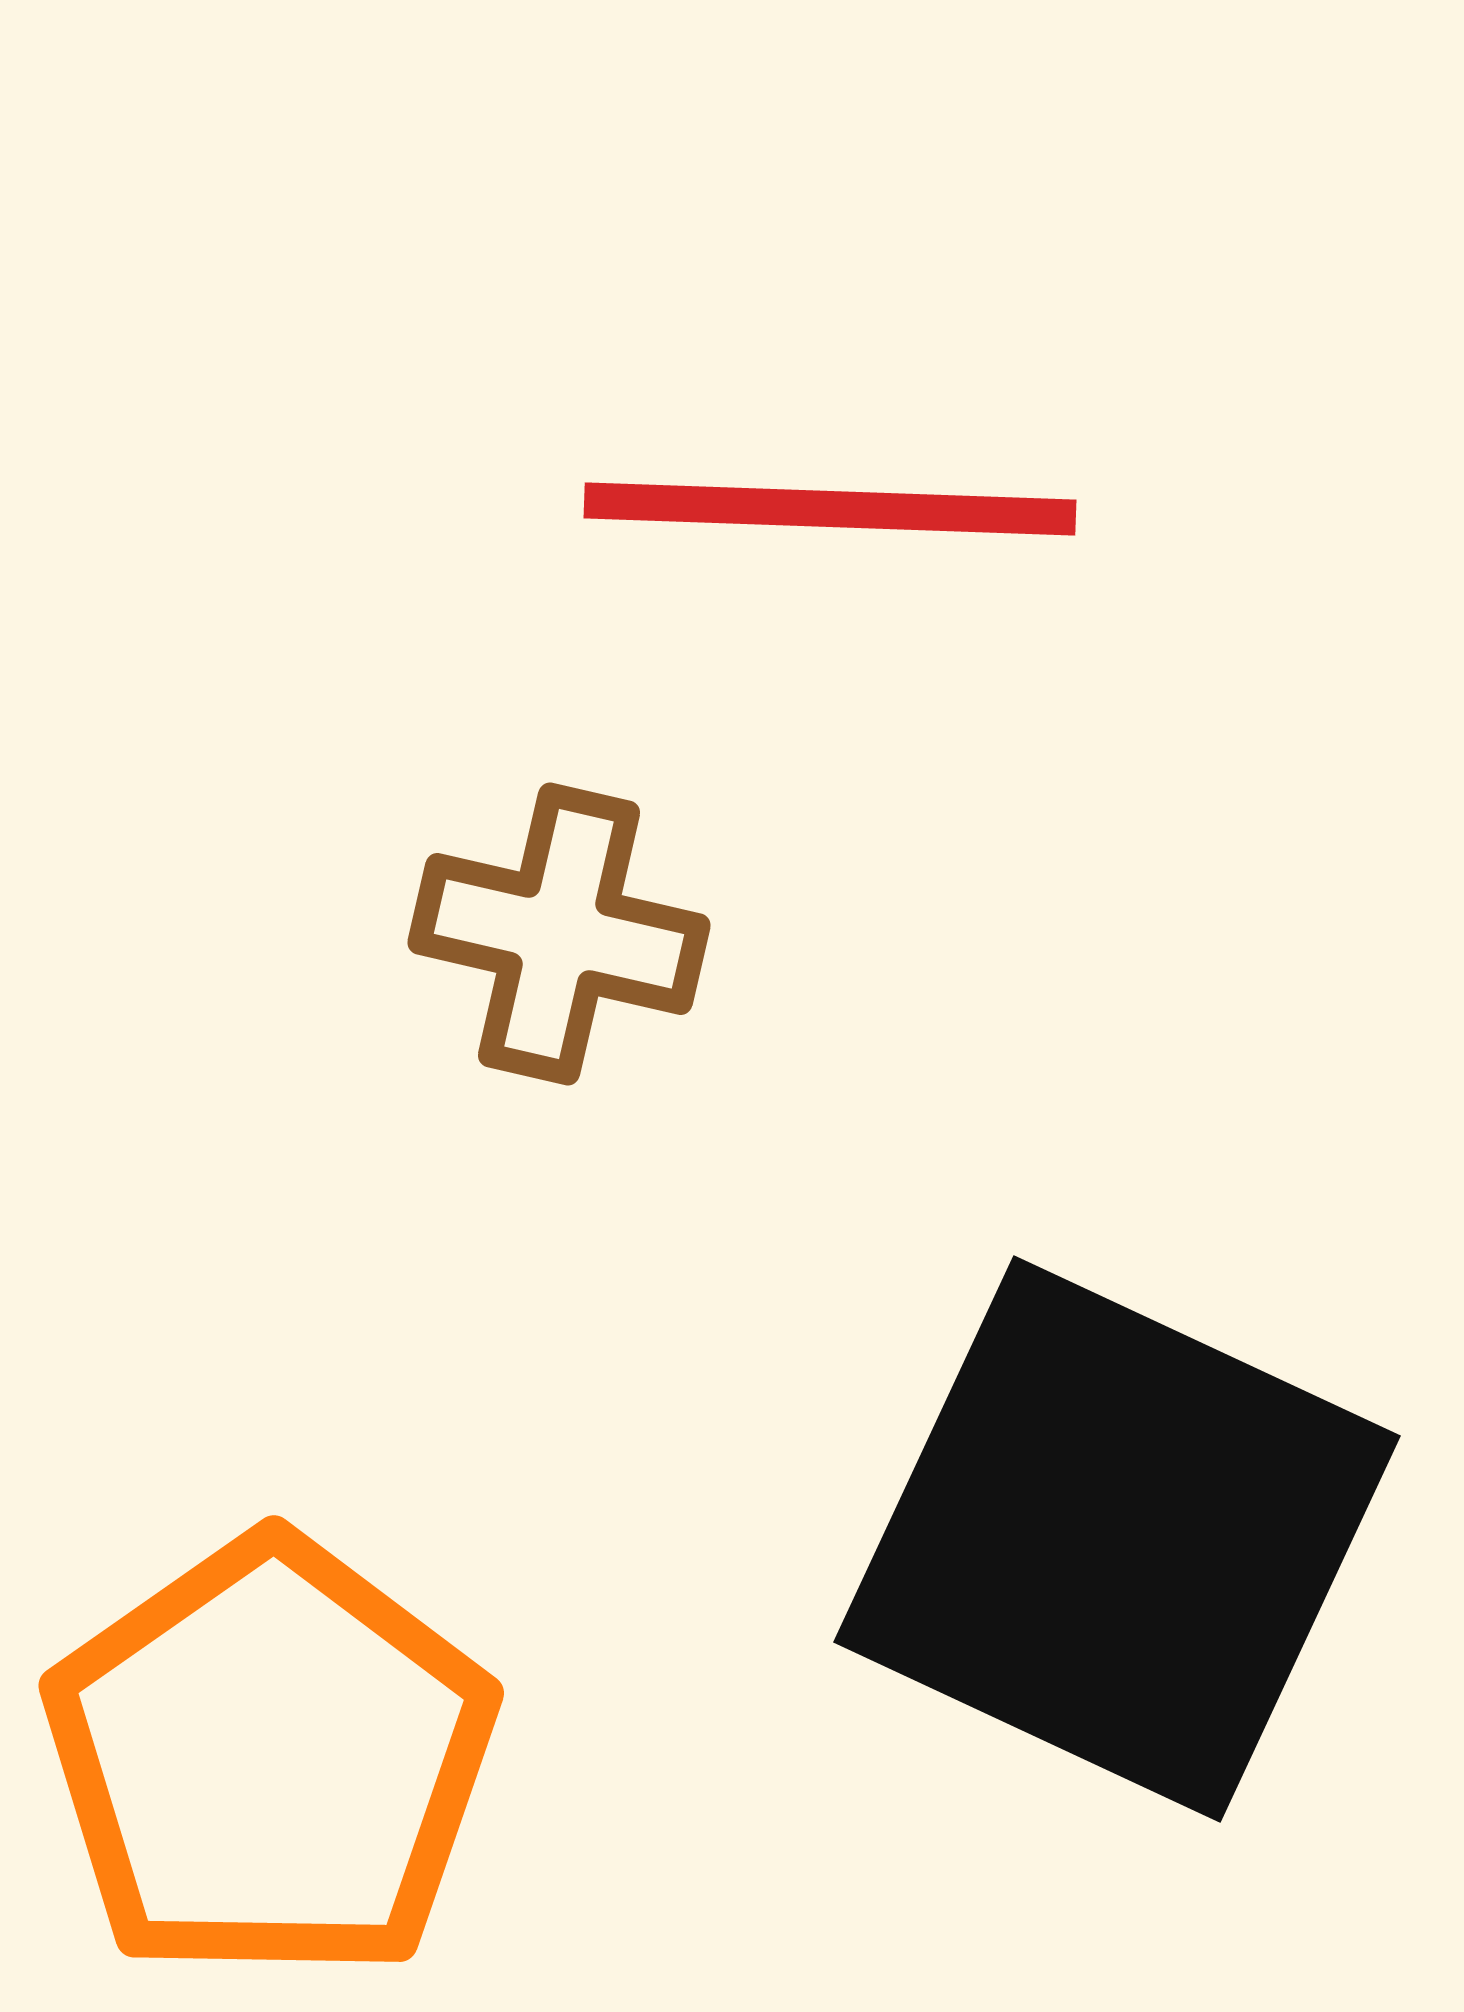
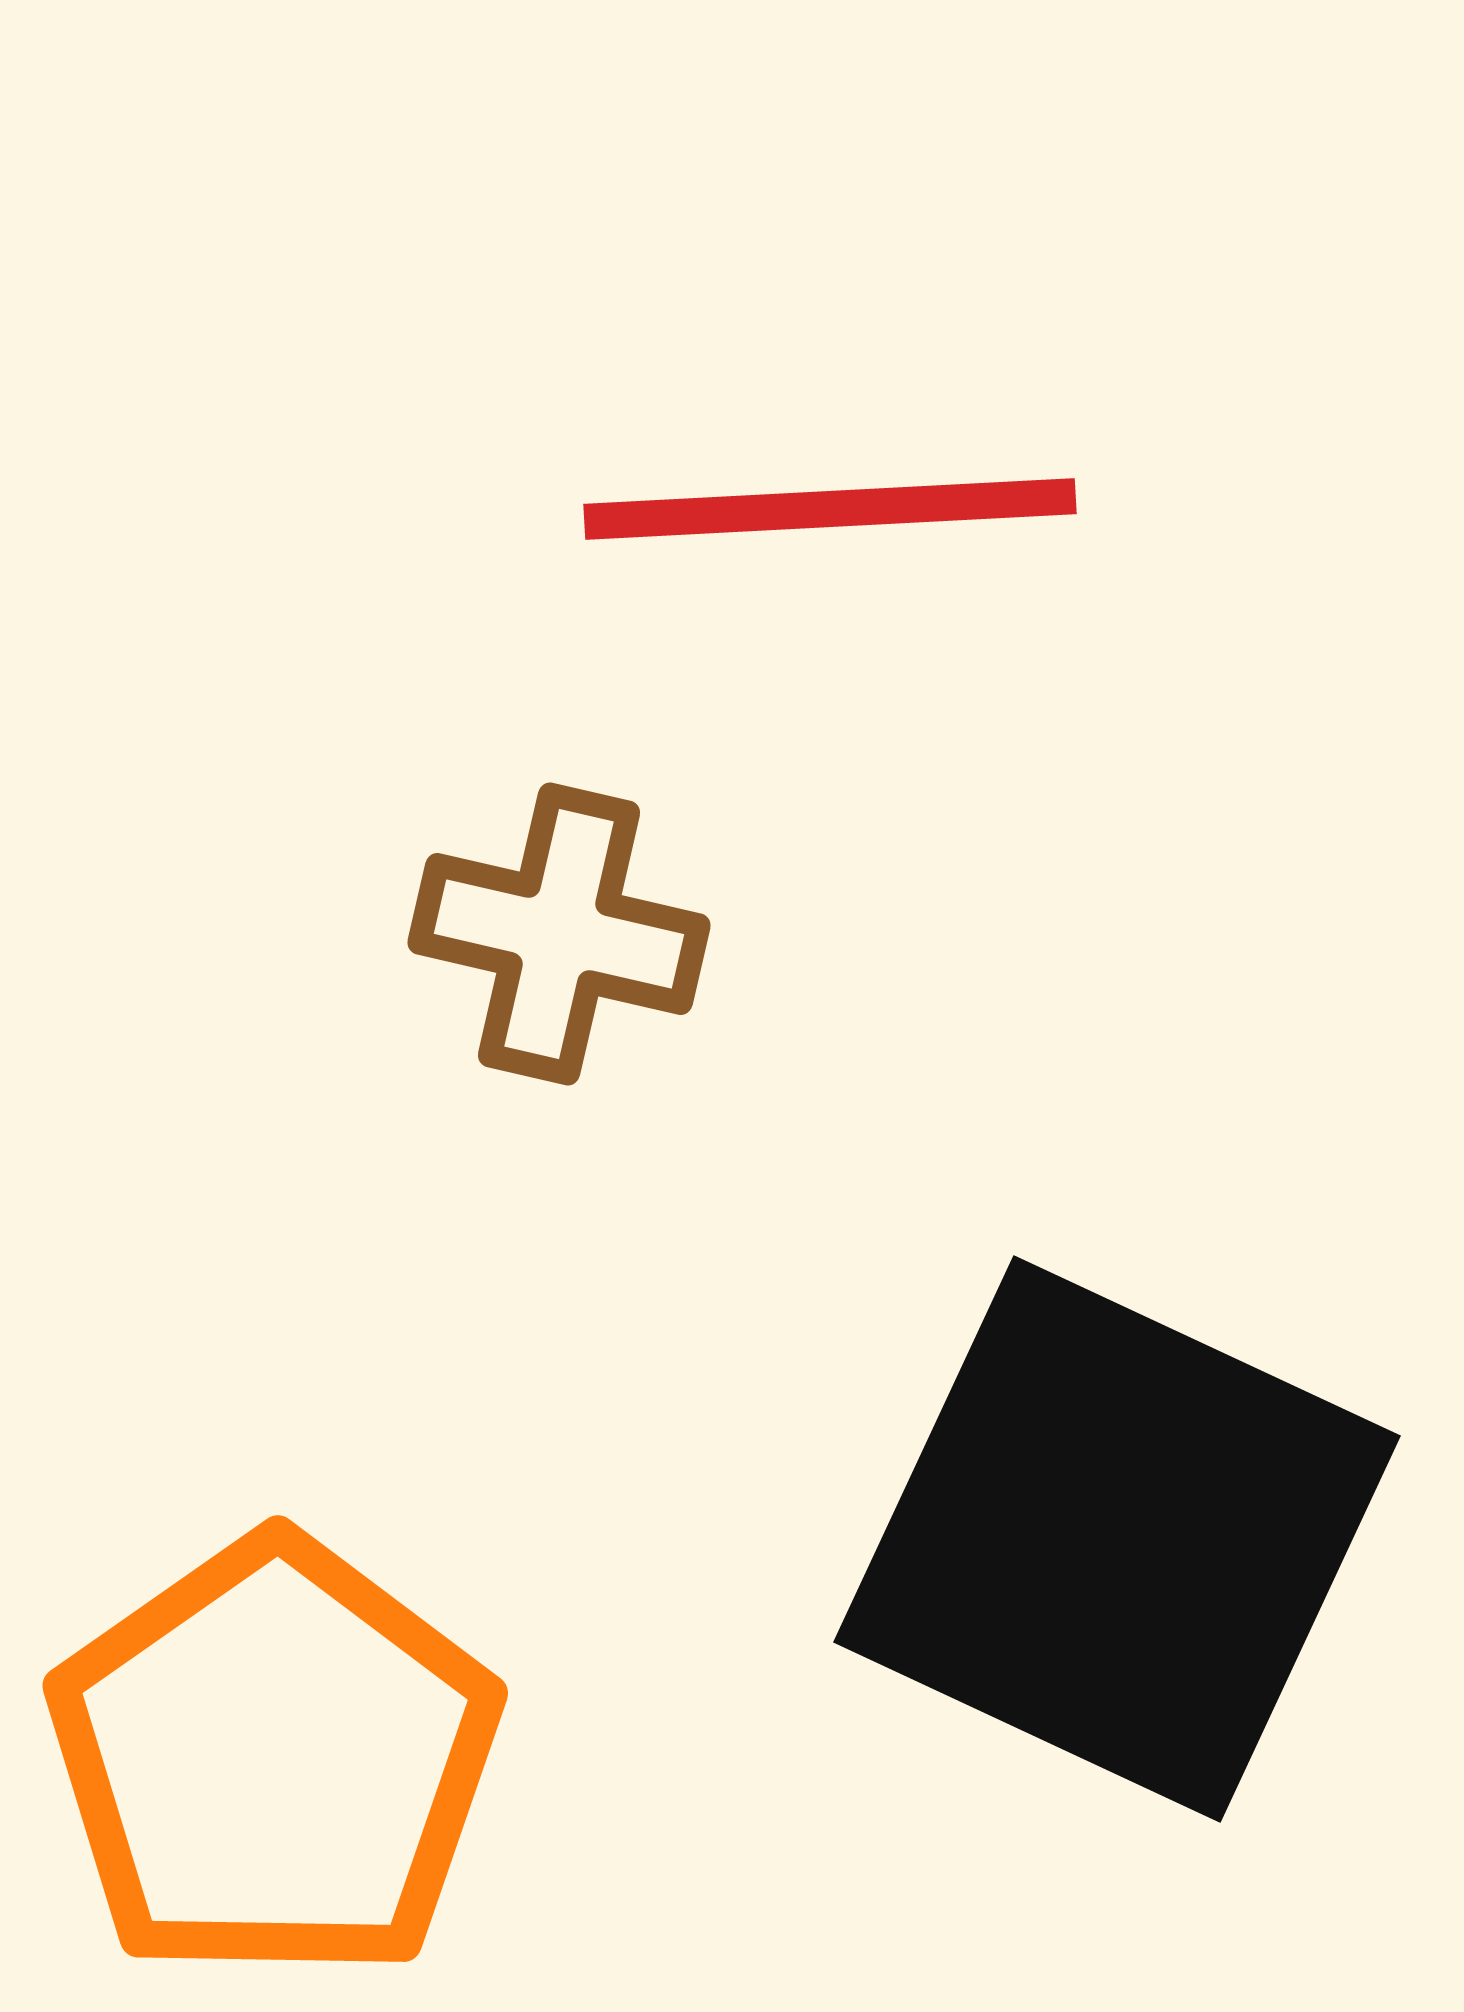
red line: rotated 5 degrees counterclockwise
orange pentagon: moved 4 px right
